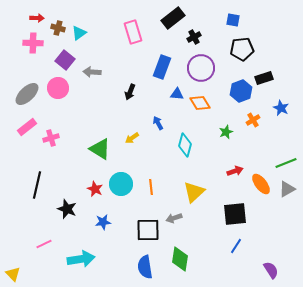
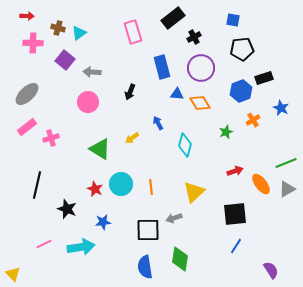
red arrow at (37, 18): moved 10 px left, 2 px up
blue rectangle at (162, 67): rotated 35 degrees counterclockwise
pink circle at (58, 88): moved 30 px right, 14 px down
cyan arrow at (81, 259): moved 12 px up
